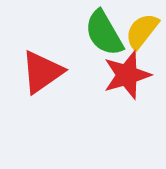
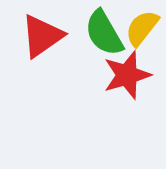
yellow semicircle: moved 3 px up
red triangle: moved 36 px up
